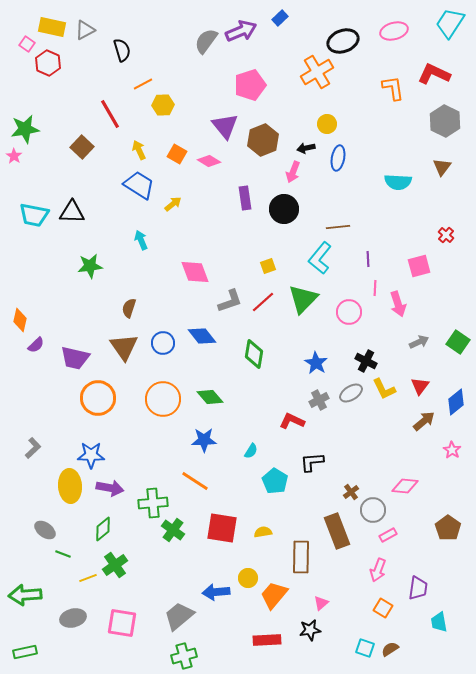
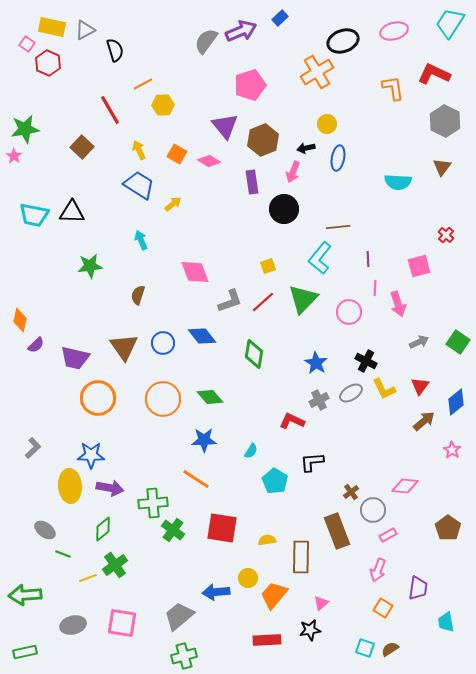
black semicircle at (122, 50): moved 7 px left
red line at (110, 114): moved 4 px up
purple rectangle at (245, 198): moved 7 px right, 16 px up
brown semicircle at (129, 308): moved 9 px right, 13 px up
orange line at (195, 481): moved 1 px right, 2 px up
yellow semicircle at (263, 532): moved 4 px right, 8 px down
gray ellipse at (73, 618): moved 7 px down
cyan trapezoid at (439, 622): moved 7 px right
